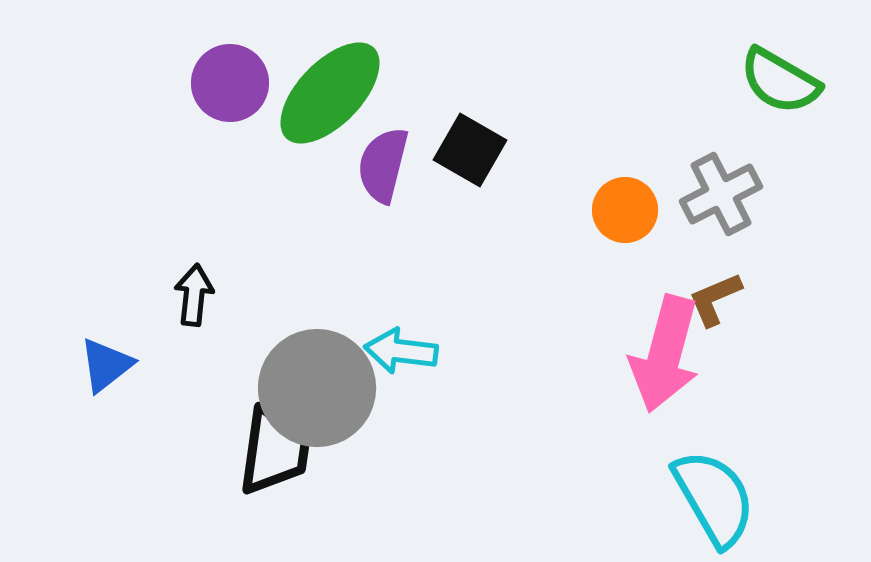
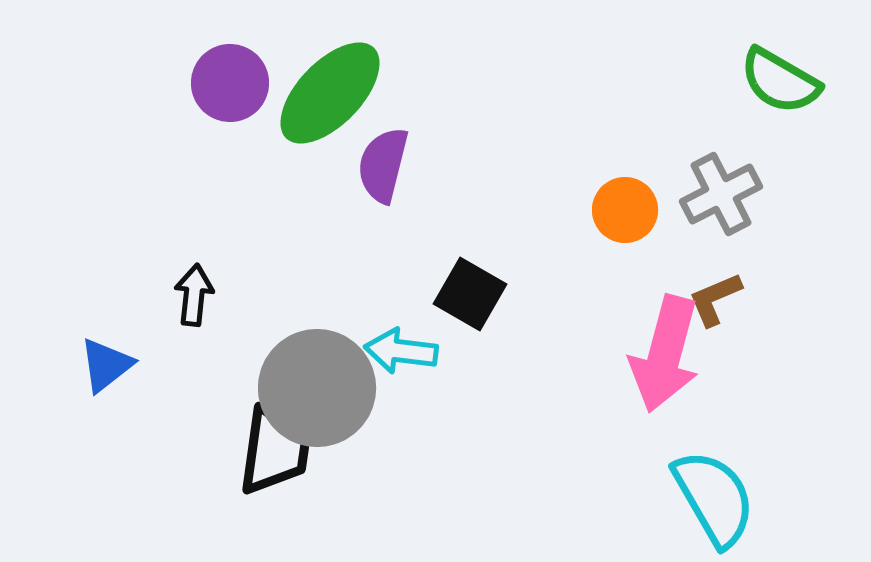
black square: moved 144 px down
